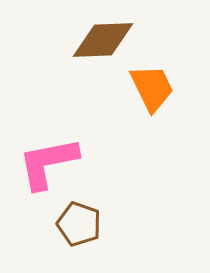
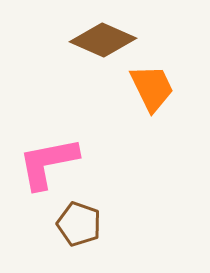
brown diamond: rotated 26 degrees clockwise
